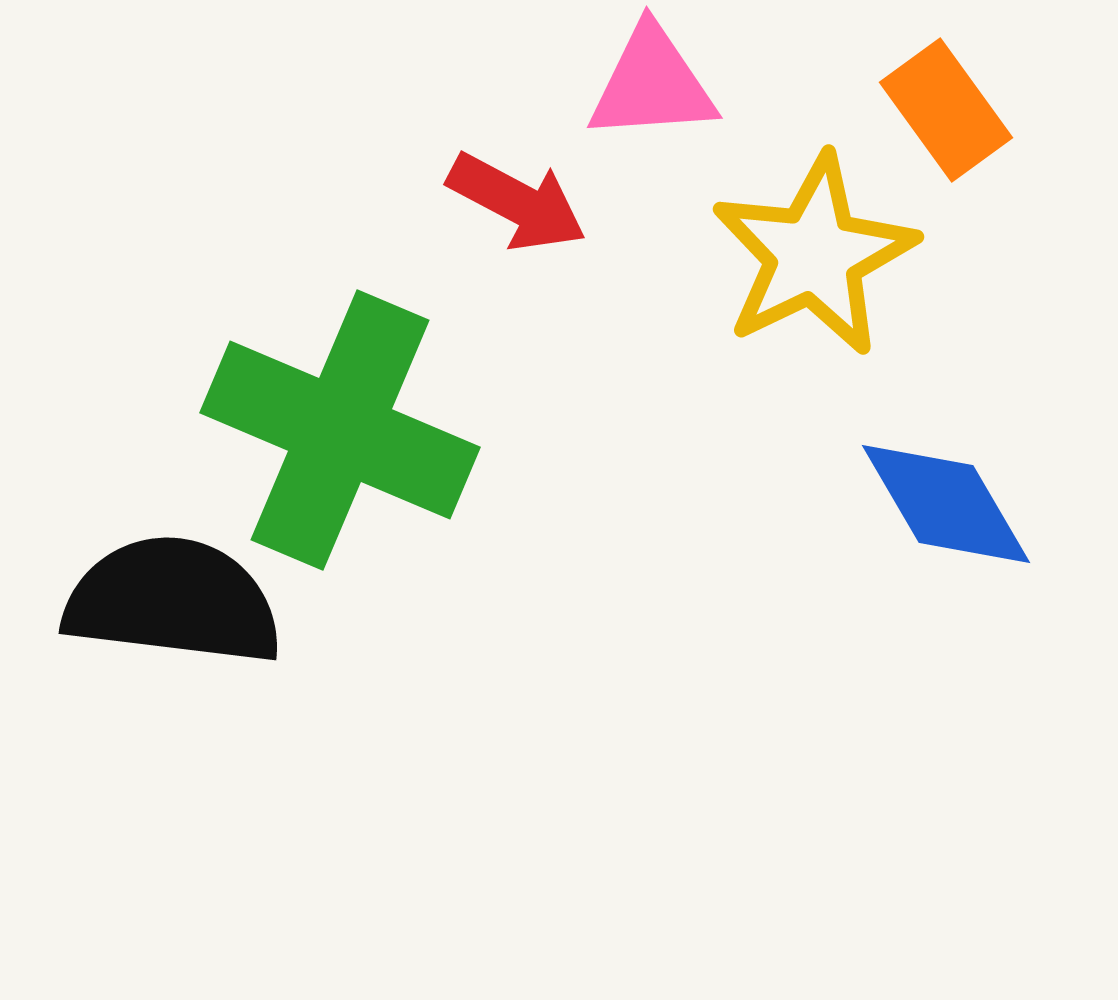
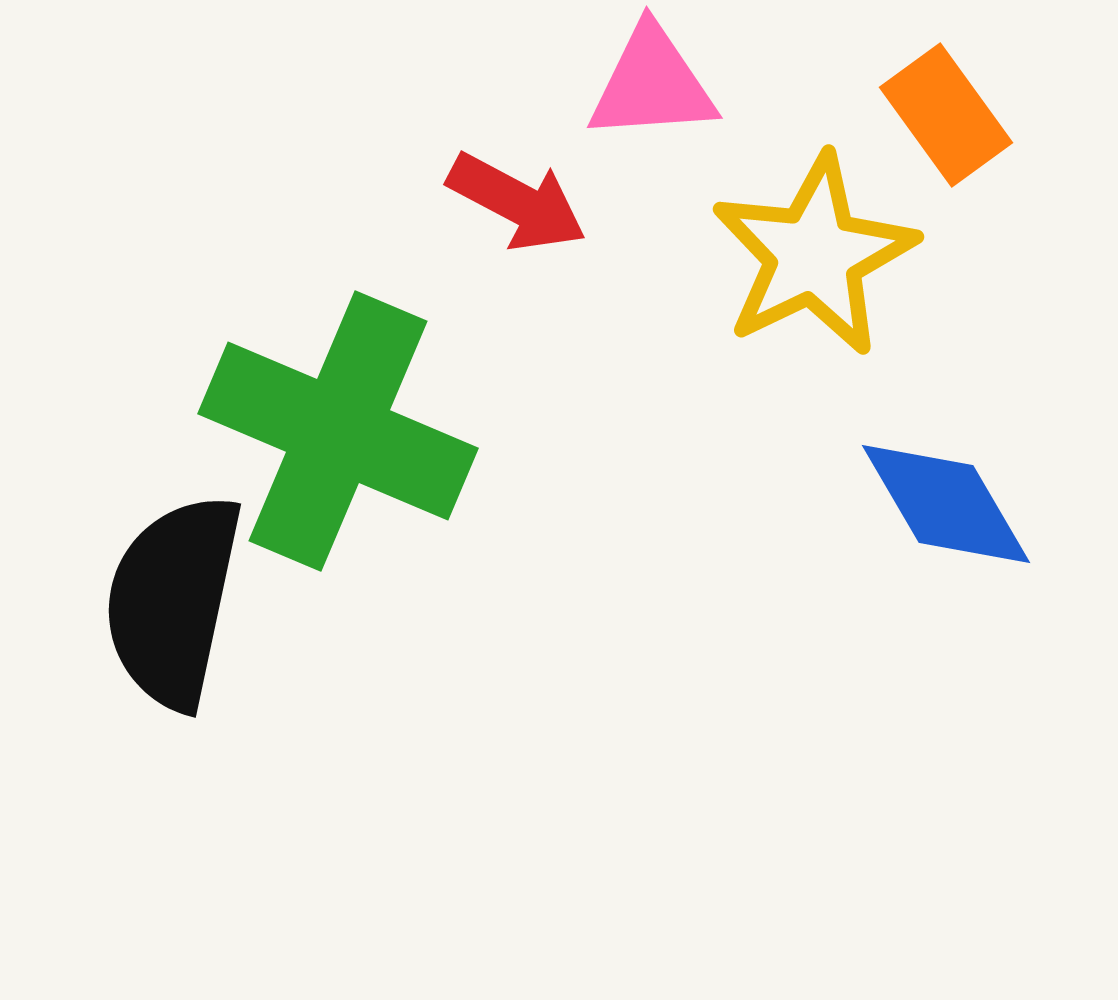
orange rectangle: moved 5 px down
green cross: moved 2 px left, 1 px down
black semicircle: rotated 85 degrees counterclockwise
